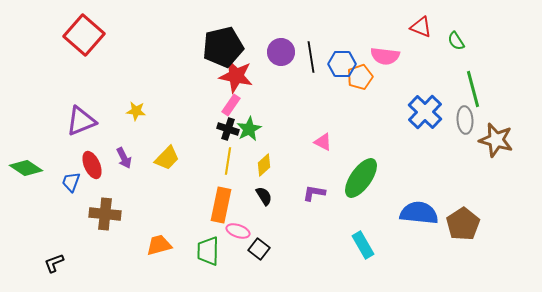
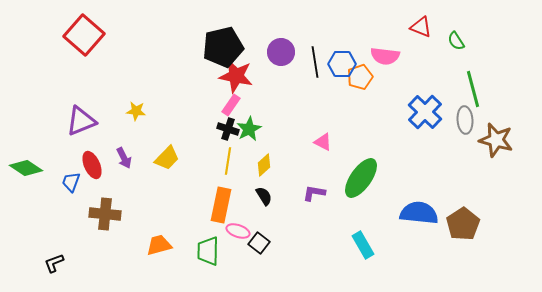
black line: moved 4 px right, 5 px down
black square: moved 6 px up
